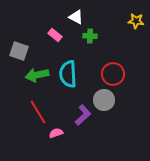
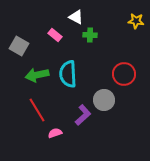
green cross: moved 1 px up
gray square: moved 5 px up; rotated 12 degrees clockwise
red circle: moved 11 px right
red line: moved 1 px left, 2 px up
pink semicircle: moved 1 px left
